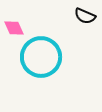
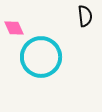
black semicircle: rotated 120 degrees counterclockwise
